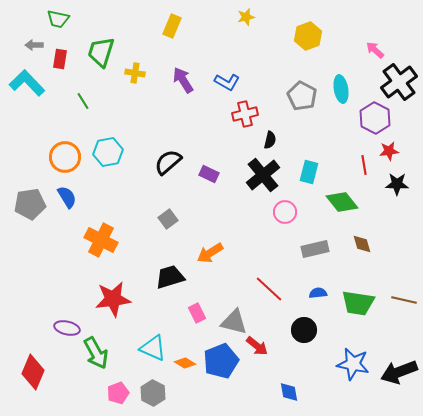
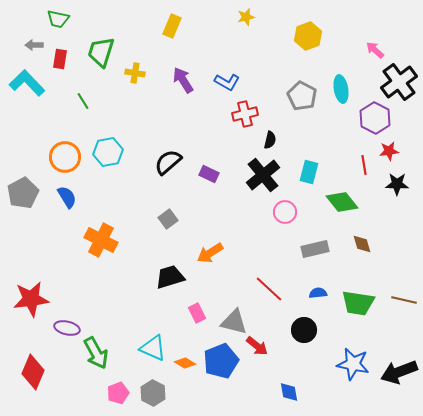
gray pentagon at (30, 204): moved 7 px left, 11 px up; rotated 20 degrees counterclockwise
red star at (113, 299): moved 82 px left
